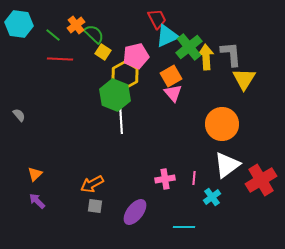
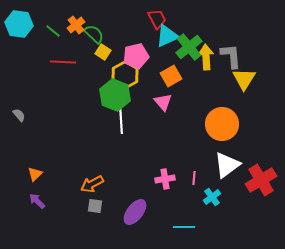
green line: moved 4 px up
gray L-shape: moved 2 px down
red line: moved 3 px right, 3 px down
pink triangle: moved 10 px left, 9 px down
